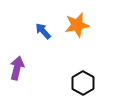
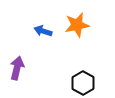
blue arrow: rotated 30 degrees counterclockwise
